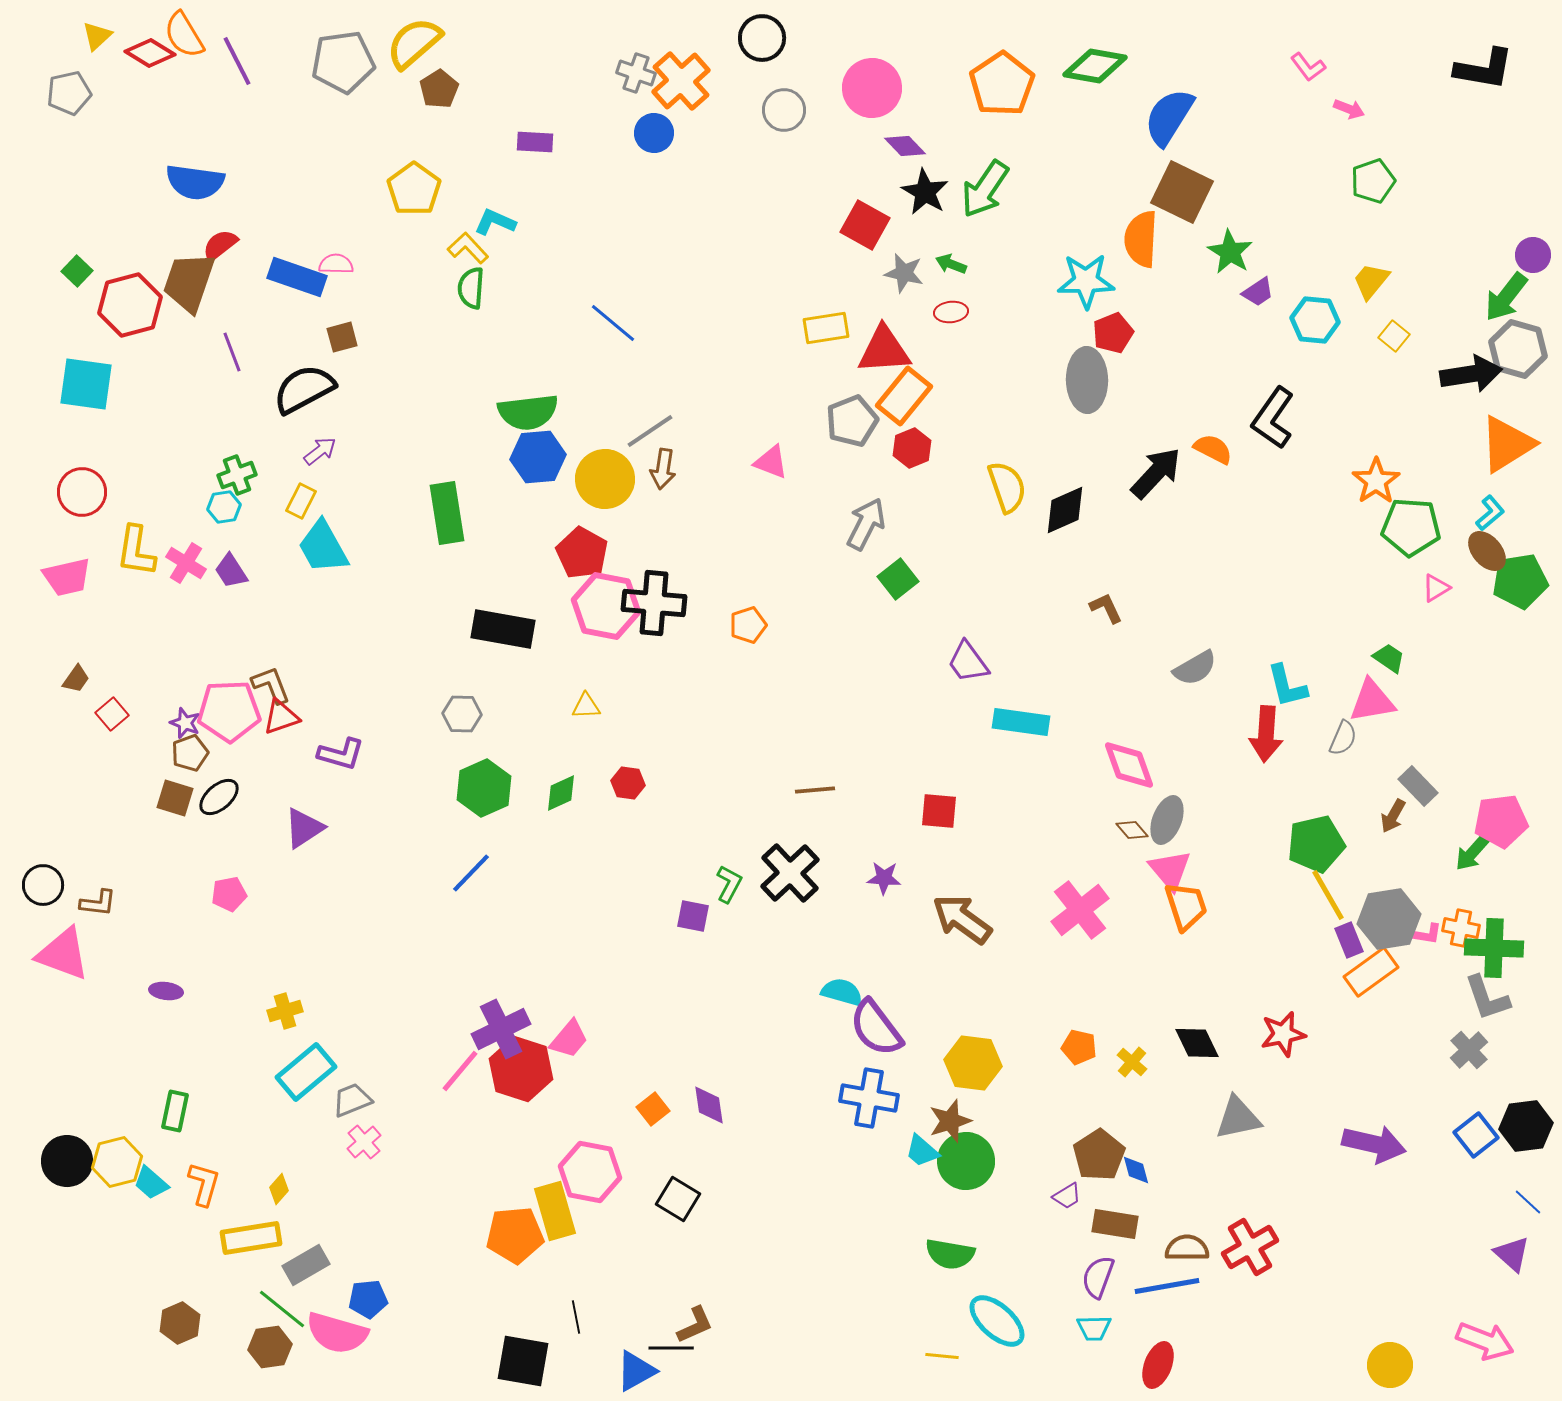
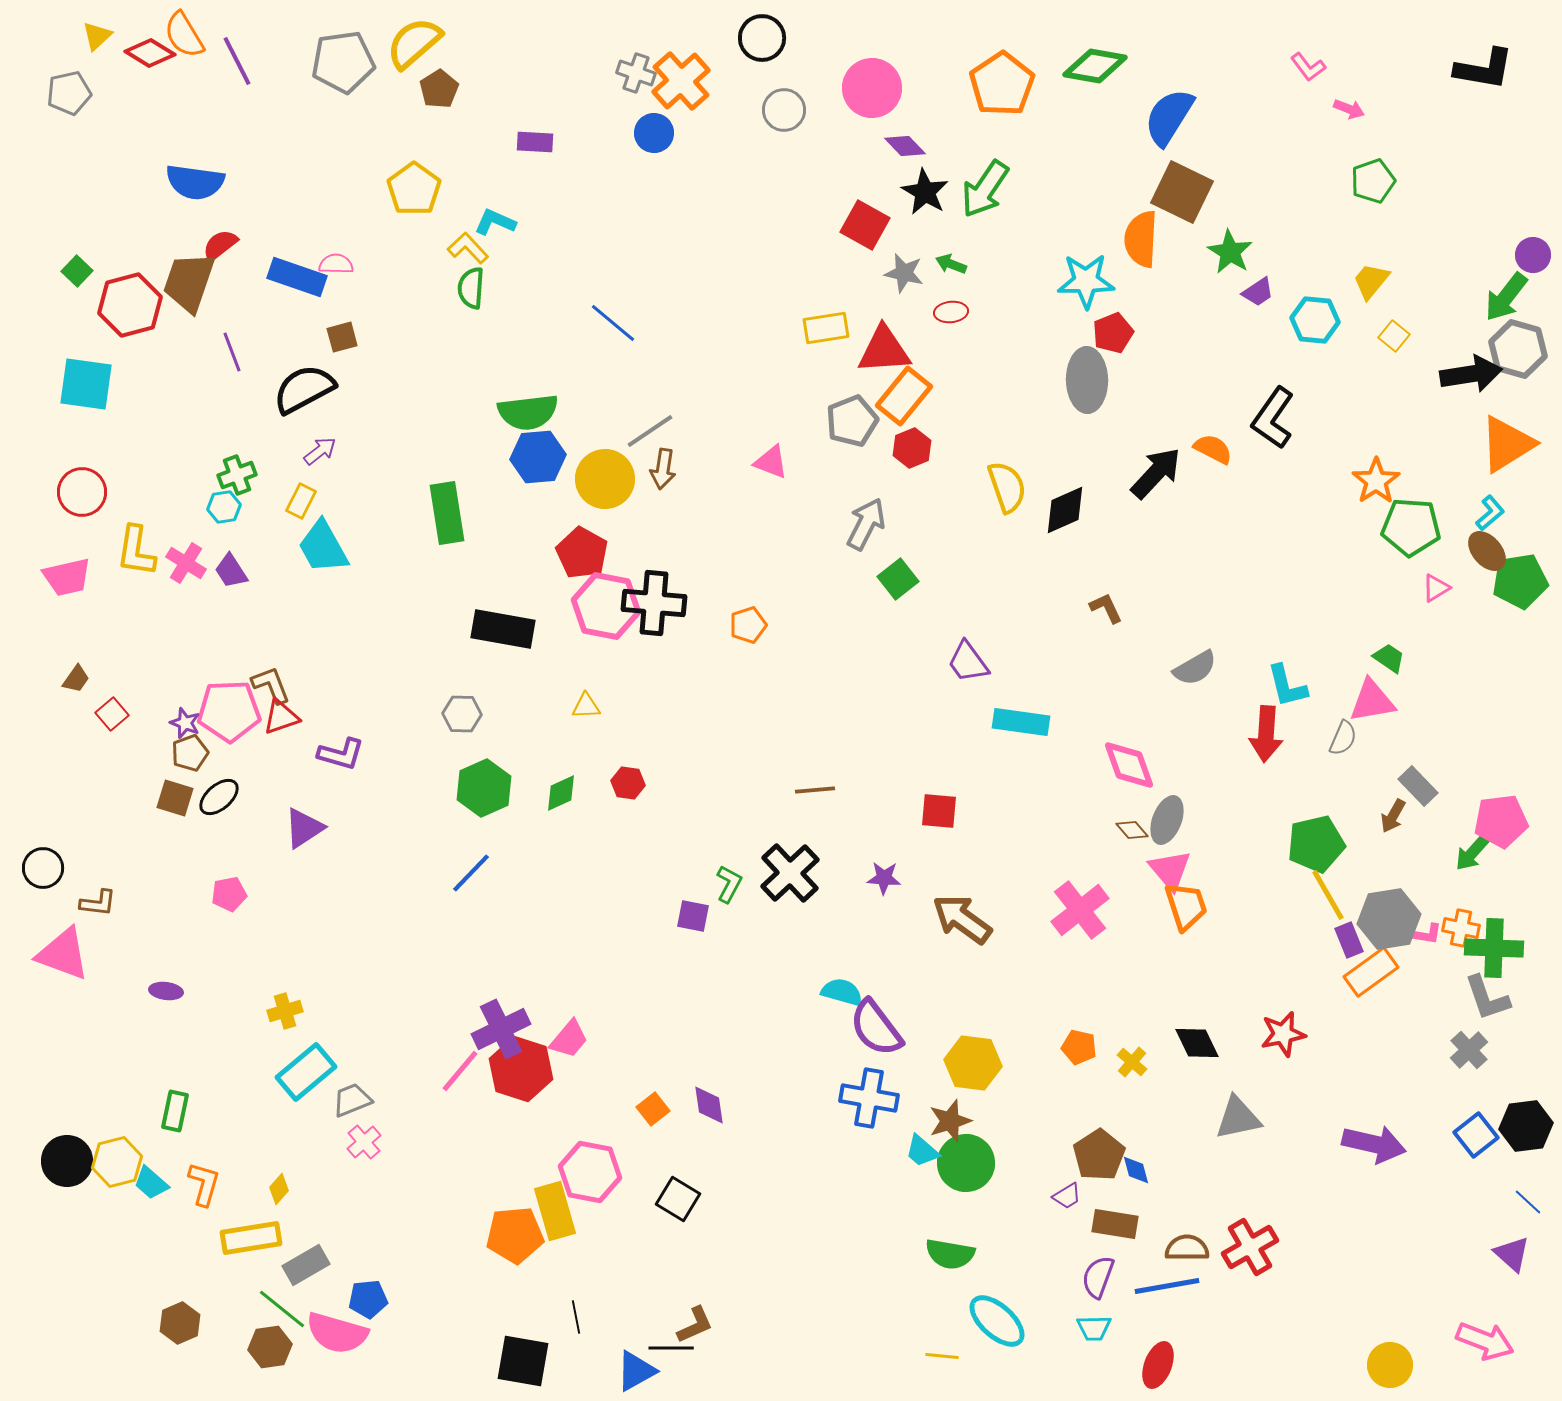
black circle at (43, 885): moved 17 px up
green circle at (966, 1161): moved 2 px down
